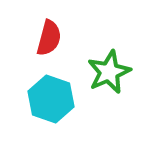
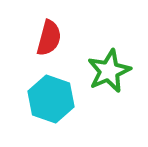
green star: moved 1 px up
